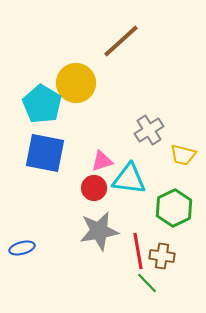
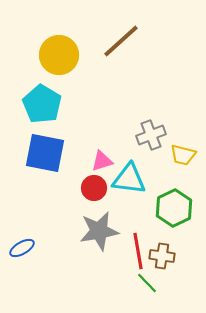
yellow circle: moved 17 px left, 28 px up
gray cross: moved 2 px right, 5 px down; rotated 12 degrees clockwise
blue ellipse: rotated 15 degrees counterclockwise
